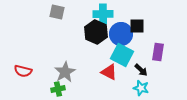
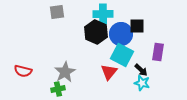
gray square: rotated 21 degrees counterclockwise
red triangle: rotated 42 degrees clockwise
cyan star: moved 1 px right, 5 px up
